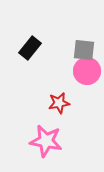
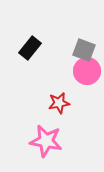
gray square: rotated 15 degrees clockwise
